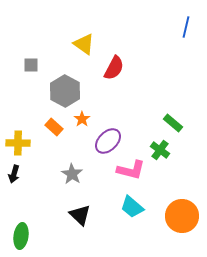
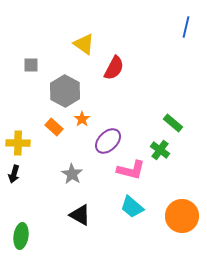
black triangle: rotated 15 degrees counterclockwise
